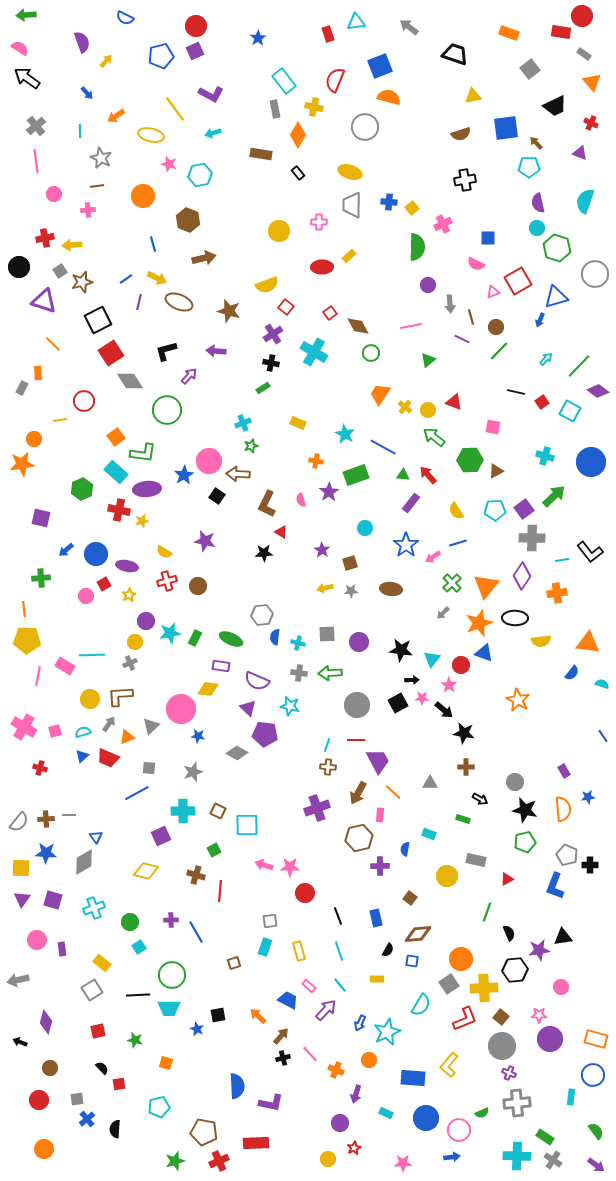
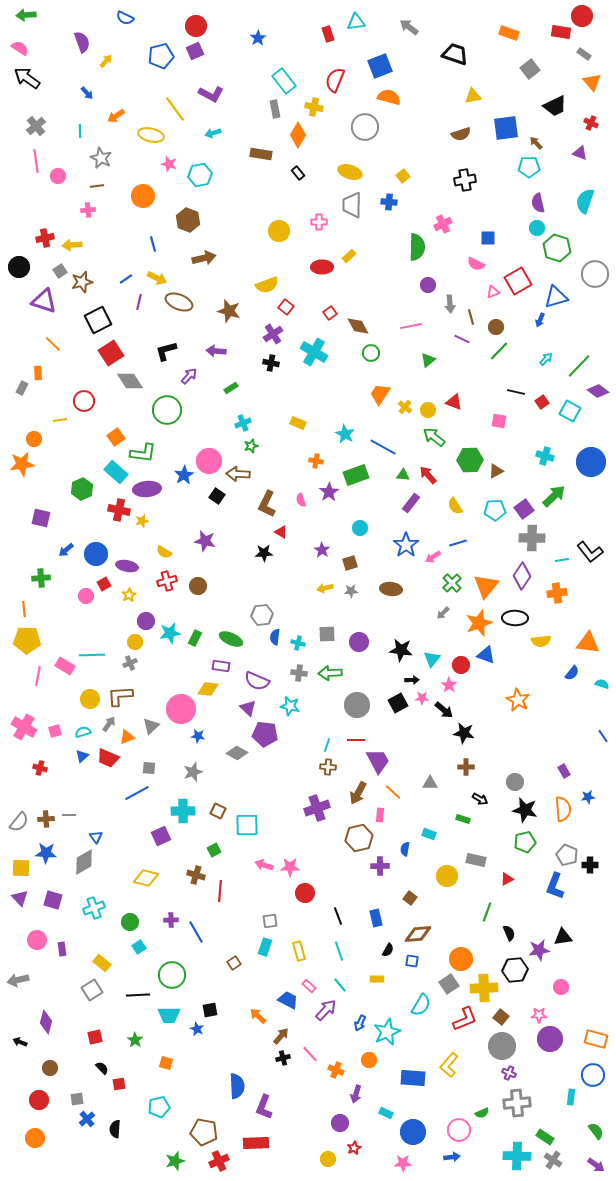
pink circle at (54, 194): moved 4 px right, 18 px up
yellow square at (412, 208): moved 9 px left, 32 px up
green rectangle at (263, 388): moved 32 px left
pink square at (493, 427): moved 6 px right, 6 px up
yellow semicircle at (456, 511): moved 1 px left, 5 px up
cyan circle at (365, 528): moved 5 px left
blue triangle at (484, 653): moved 2 px right, 2 px down
yellow diamond at (146, 871): moved 7 px down
purple triangle at (22, 899): moved 2 px left, 1 px up; rotated 18 degrees counterclockwise
brown square at (234, 963): rotated 16 degrees counterclockwise
cyan trapezoid at (169, 1008): moved 7 px down
black square at (218, 1015): moved 8 px left, 5 px up
red square at (98, 1031): moved 3 px left, 6 px down
green star at (135, 1040): rotated 21 degrees clockwise
purple L-shape at (271, 1103): moved 7 px left, 4 px down; rotated 100 degrees clockwise
blue circle at (426, 1118): moved 13 px left, 14 px down
orange circle at (44, 1149): moved 9 px left, 11 px up
